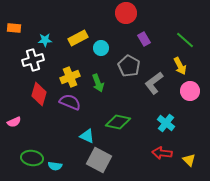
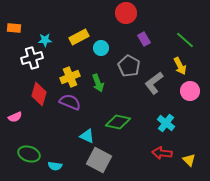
yellow rectangle: moved 1 px right, 1 px up
white cross: moved 1 px left, 2 px up
pink semicircle: moved 1 px right, 5 px up
green ellipse: moved 3 px left, 4 px up; rotated 10 degrees clockwise
